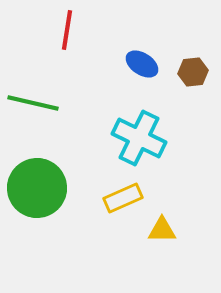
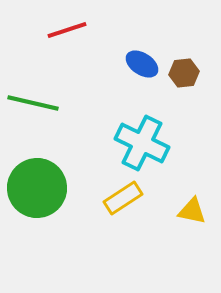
red line: rotated 63 degrees clockwise
brown hexagon: moved 9 px left, 1 px down
cyan cross: moved 3 px right, 5 px down
yellow rectangle: rotated 9 degrees counterclockwise
yellow triangle: moved 30 px right, 19 px up; rotated 12 degrees clockwise
